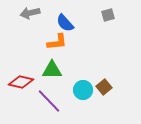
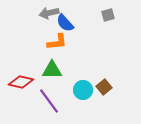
gray arrow: moved 19 px right
purple line: rotated 8 degrees clockwise
